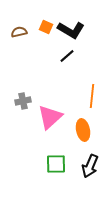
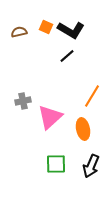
orange line: rotated 25 degrees clockwise
orange ellipse: moved 1 px up
black arrow: moved 1 px right
